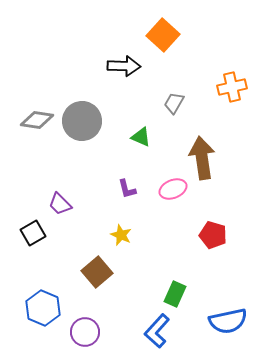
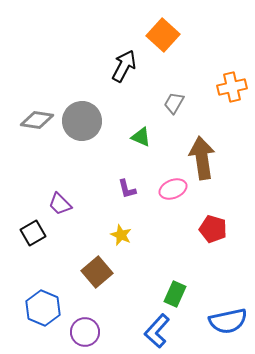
black arrow: rotated 64 degrees counterclockwise
red pentagon: moved 6 px up
